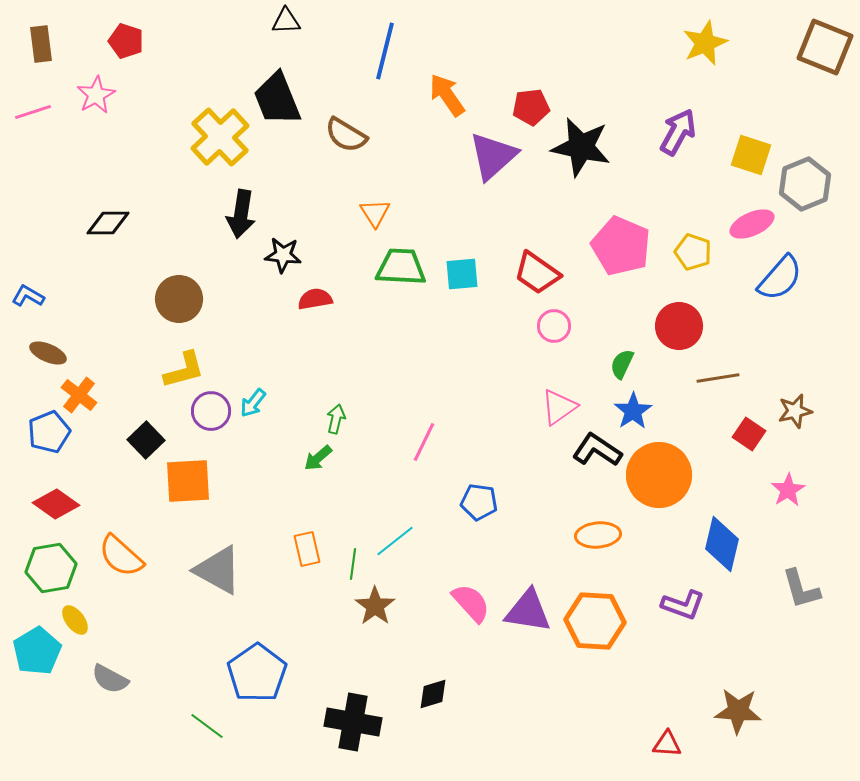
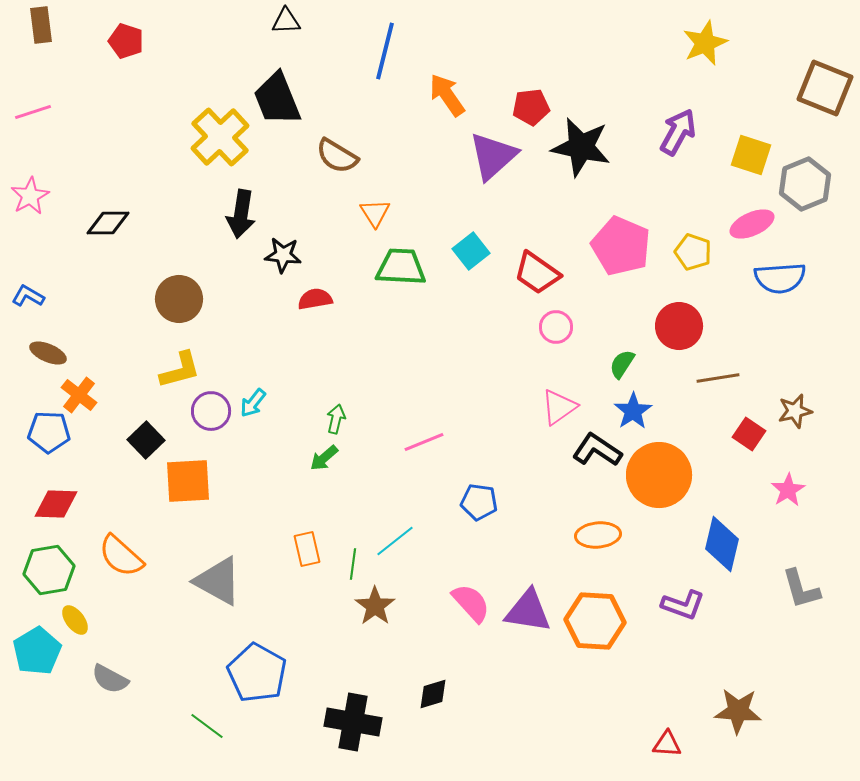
brown rectangle at (41, 44): moved 19 px up
brown square at (825, 47): moved 41 px down
pink star at (96, 95): moved 66 px left, 101 px down
brown semicircle at (346, 135): moved 9 px left, 21 px down
cyan square at (462, 274): moved 9 px right, 23 px up; rotated 33 degrees counterclockwise
blue semicircle at (780, 278): rotated 45 degrees clockwise
pink circle at (554, 326): moved 2 px right, 1 px down
green semicircle at (622, 364): rotated 8 degrees clockwise
yellow L-shape at (184, 370): moved 4 px left
blue pentagon at (49, 432): rotated 24 degrees clockwise
pink line at (424, 442): rotated 42 degrees clockwise
green arrow at (318, 458): moved 6 px right
red diamond at (56, 504): rotated 33 degrees counterclockwise
green hexagon at (51, 568): moved 2 px left, 2 px down
gray triangle at (218, 570): moved 11 px down
blue pentagon at (257, 673): rotated 8 degrees counterclockwise
